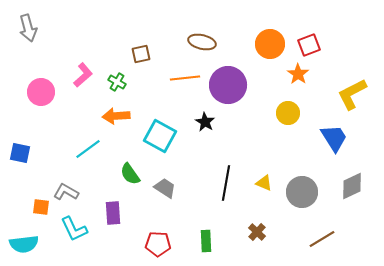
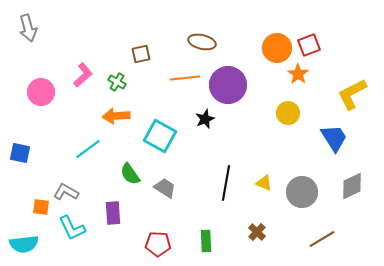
orange circle: moved 7 px right, 4 px down
black star: moved 3 px up; rotated 18 degrees clockwise
cyan L-shape: moved 2 px left, 1 px up
